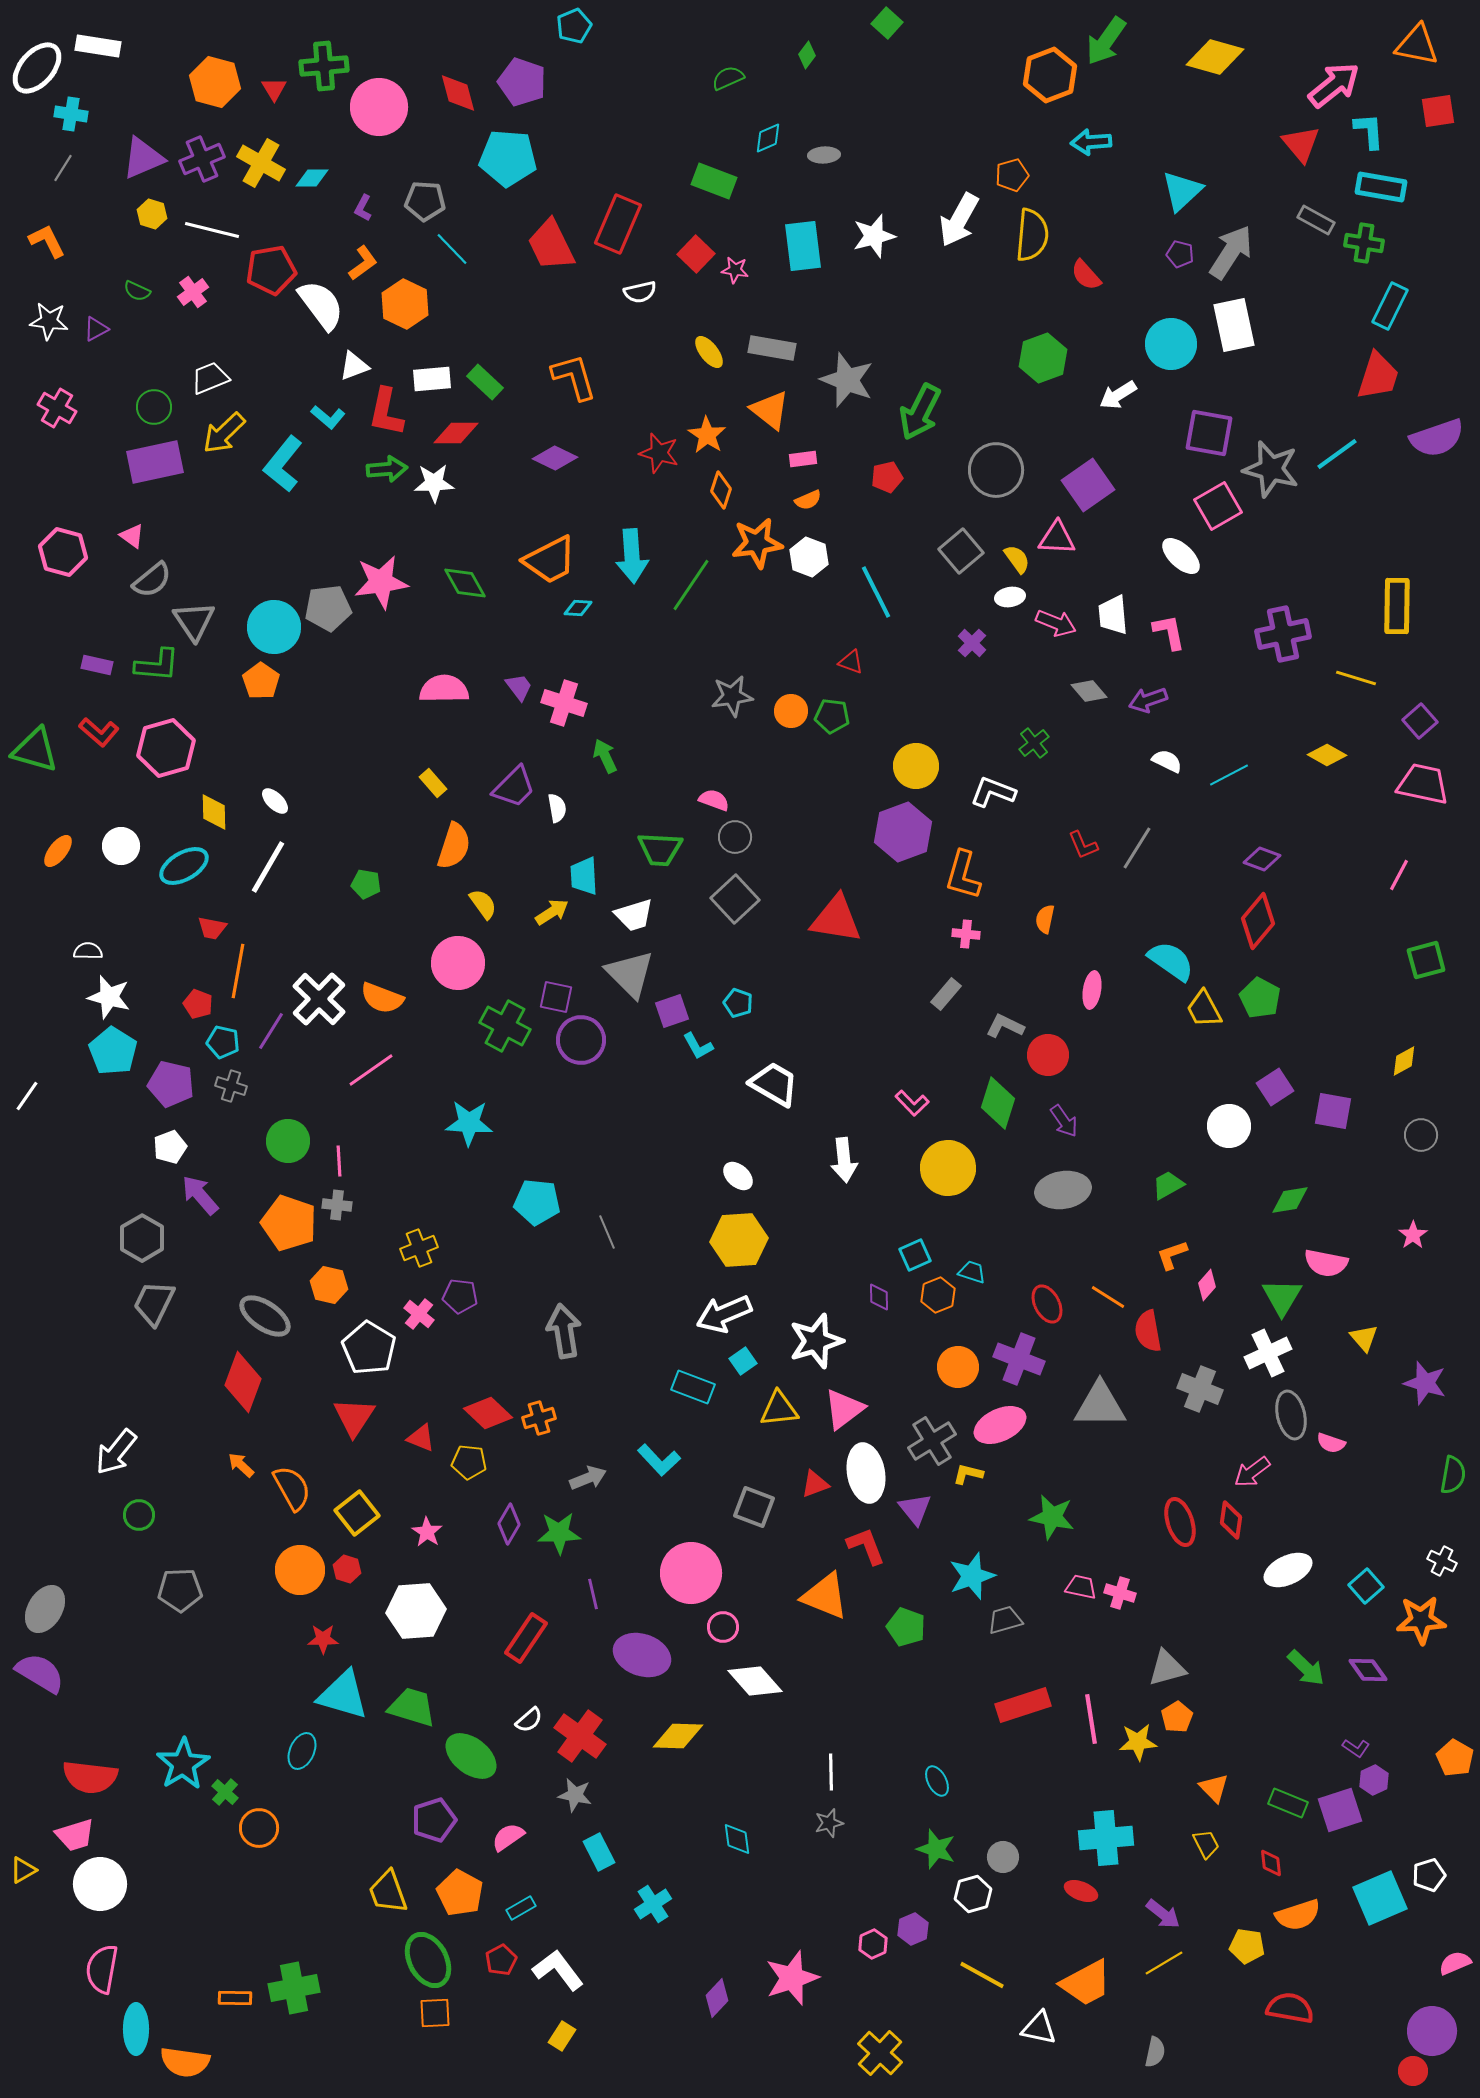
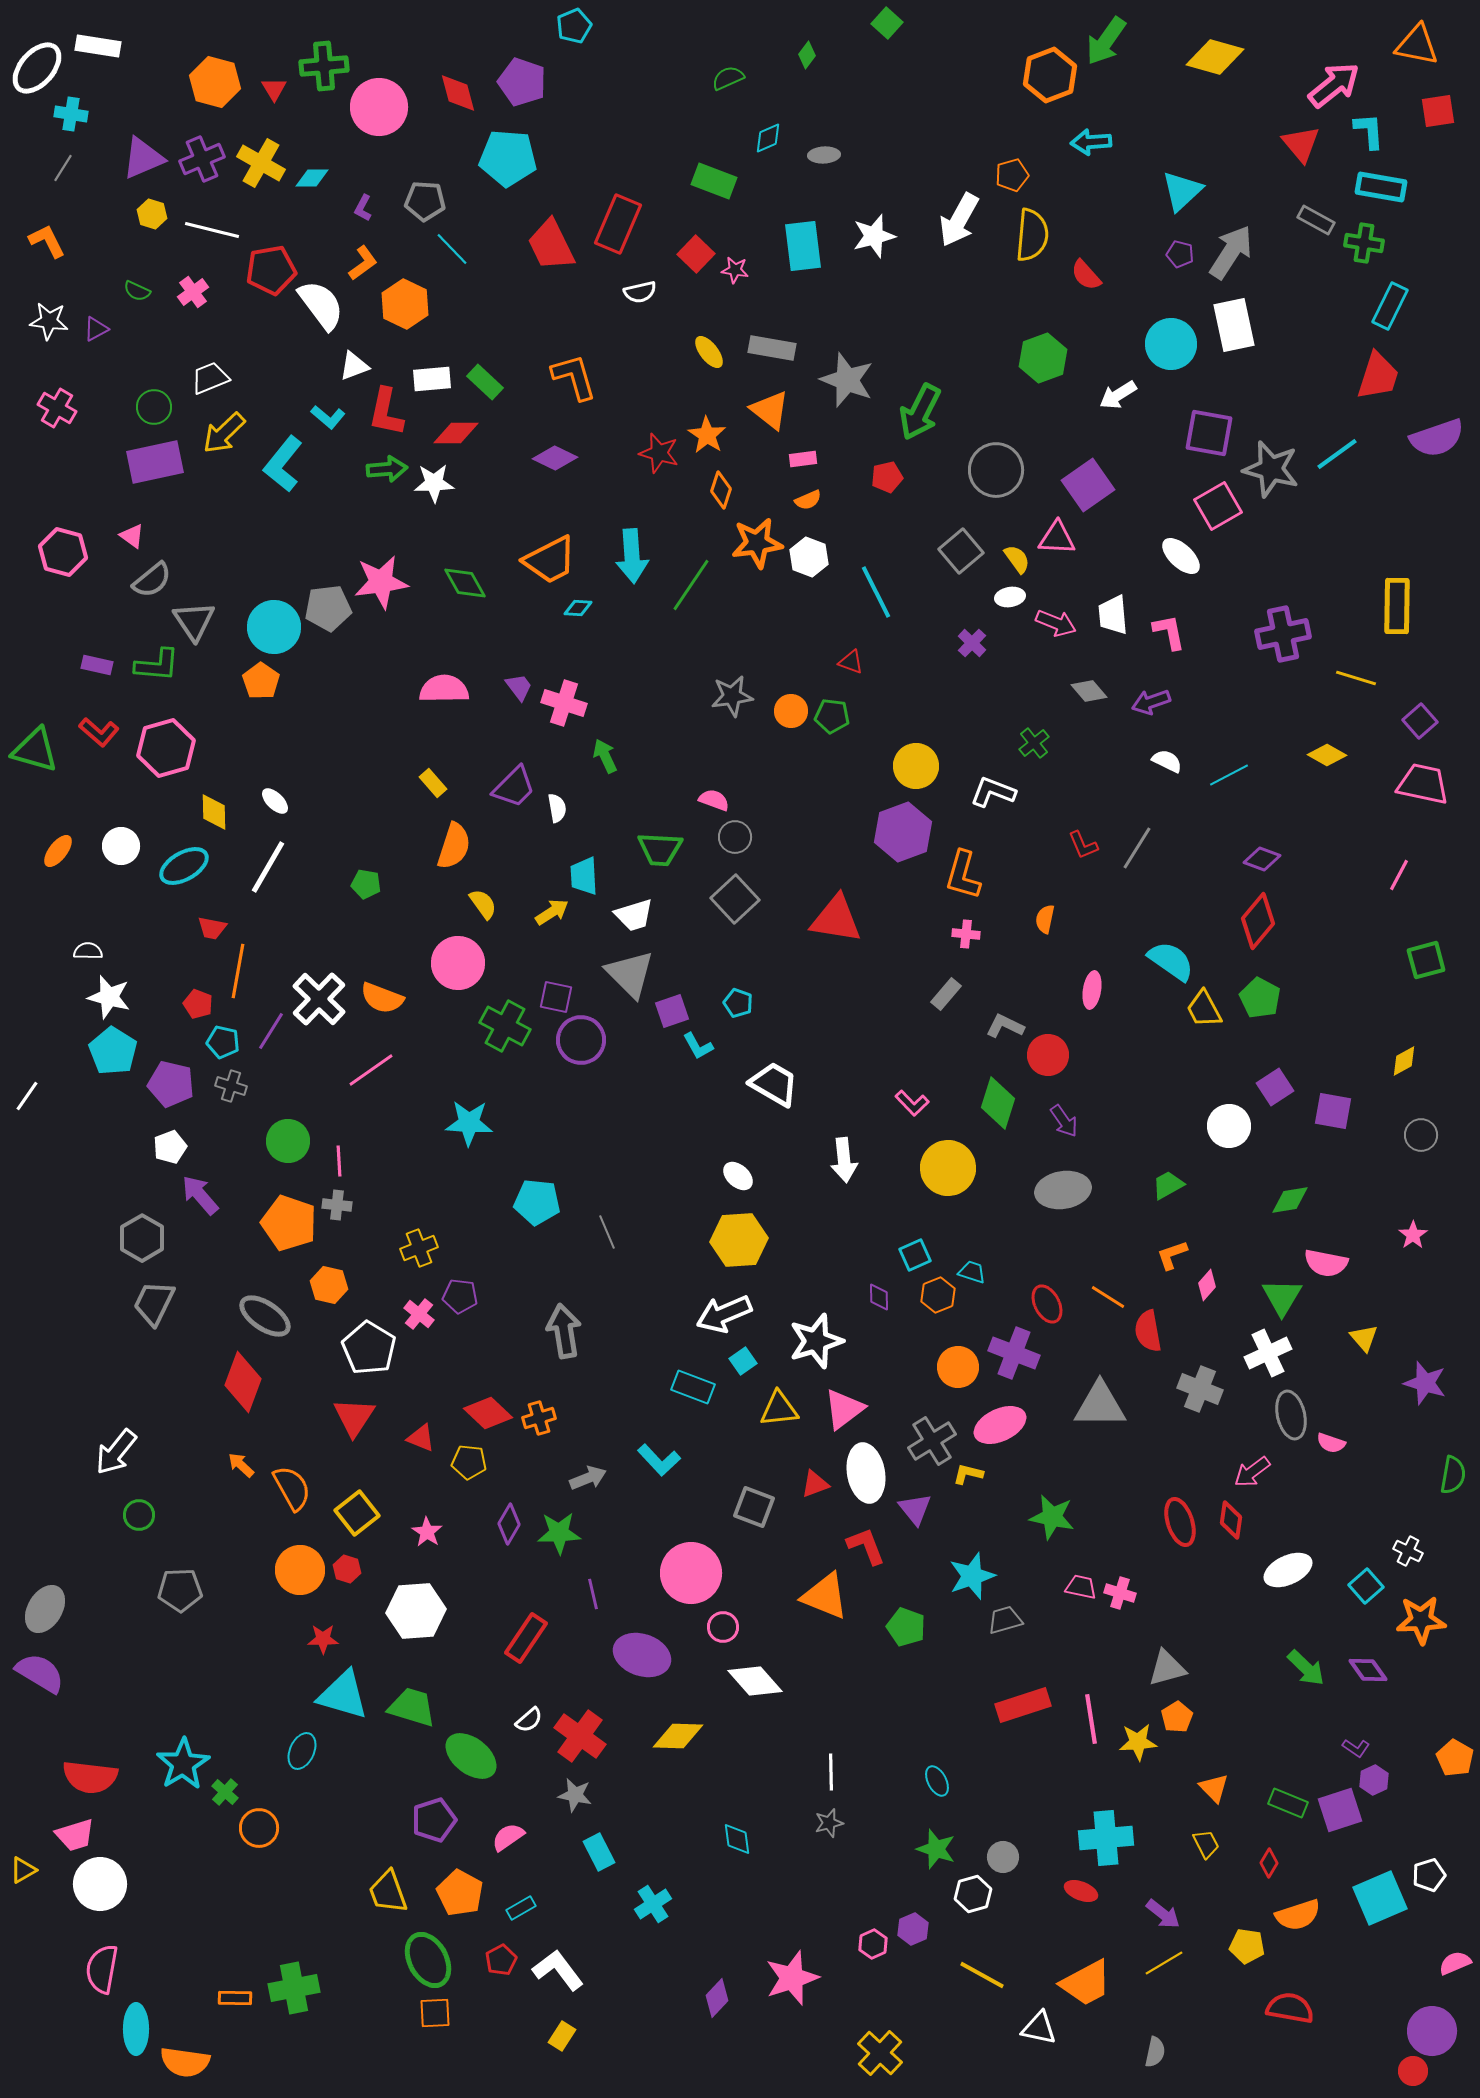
purple arrow at (1148, 700): moved 3 px right, 2 px down
purple cross at (1019, 1359): moved 5 px left, 6 px up
white cross at (1442, 1561): moved 34 px left, 10 px up
red diamond at (1271, 1863): moved 2 px left; rotated 36 degrees clockwise
